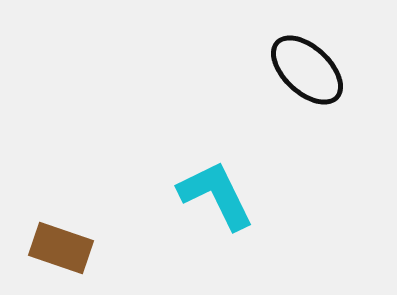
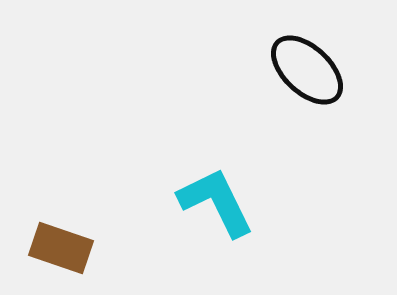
cyan L-shape: moved 7 px down
